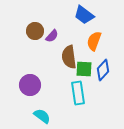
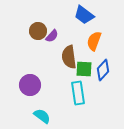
brown circle: moved 3 px right
